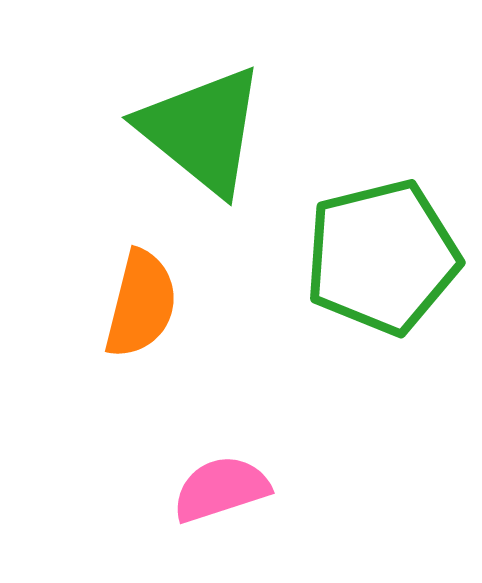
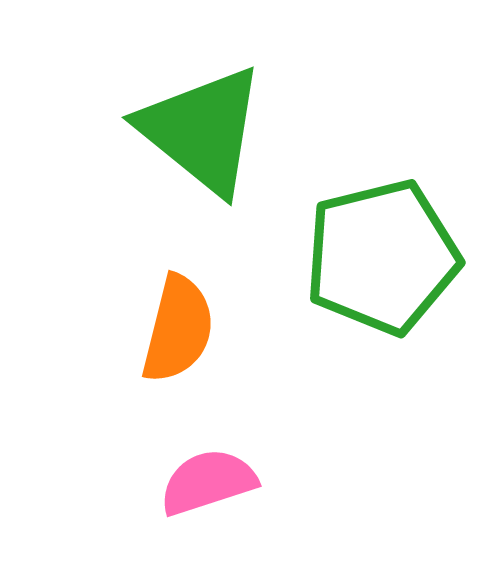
orange semicircle: moved 37 px right, 25 px down
pink semicircle: moved 13 px left, 7 px up
